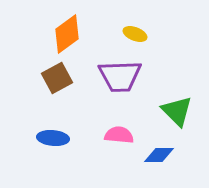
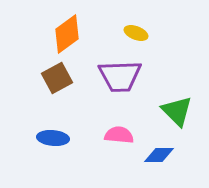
yellow ellipse: moved 1 px right, 1 px up
